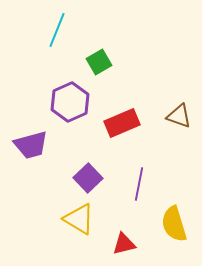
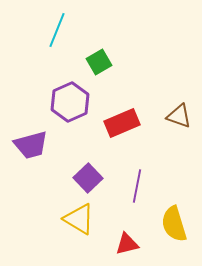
purple line: moved 2 px left, 2 px down
red triangle: moved 3 px right
